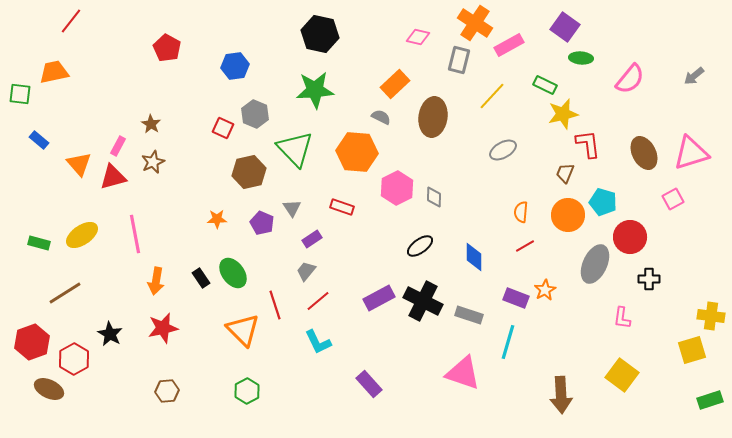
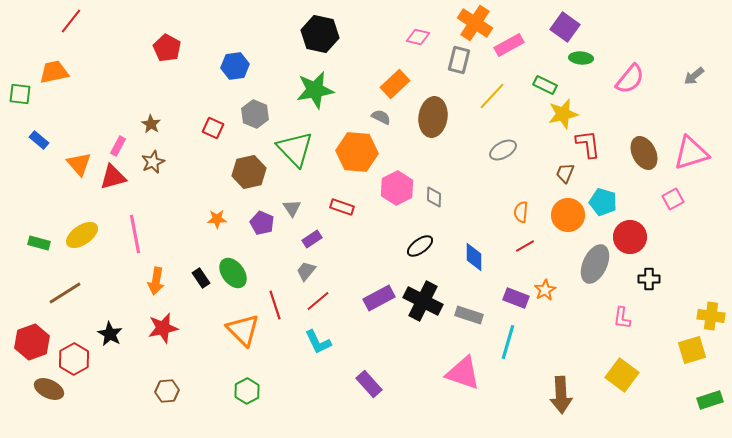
green star at (315, 90): rotated 6 degrees counterclockwise
red square at (223, 128): moved 10 px left
